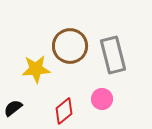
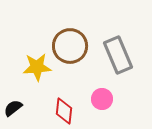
gray rectangle: moved 5 px right; rotated 9 degrees counterclockwise
yellow star: moved 1 px right, 2 px up
red diamond: rotated 44 degrees counterclockwise
